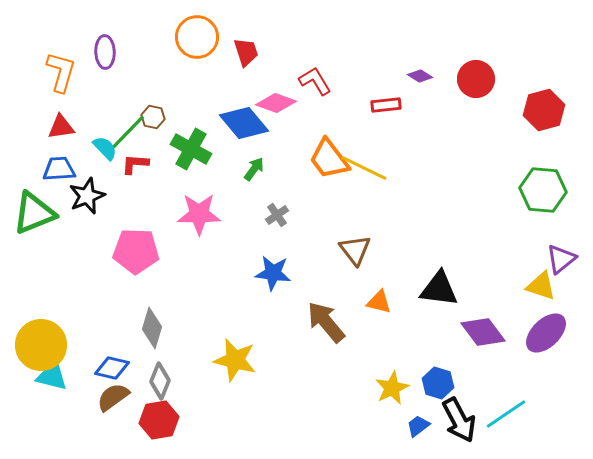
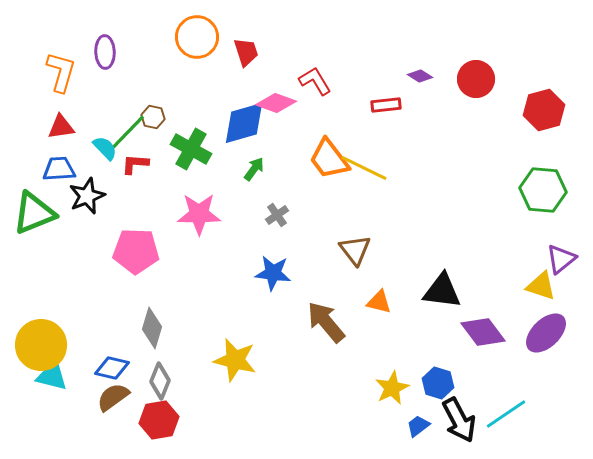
blue diamond at (244, 123): rotated 66 degrees counterclockwise
black triangle at (439, 289): moved 3 px right, 2 px down
